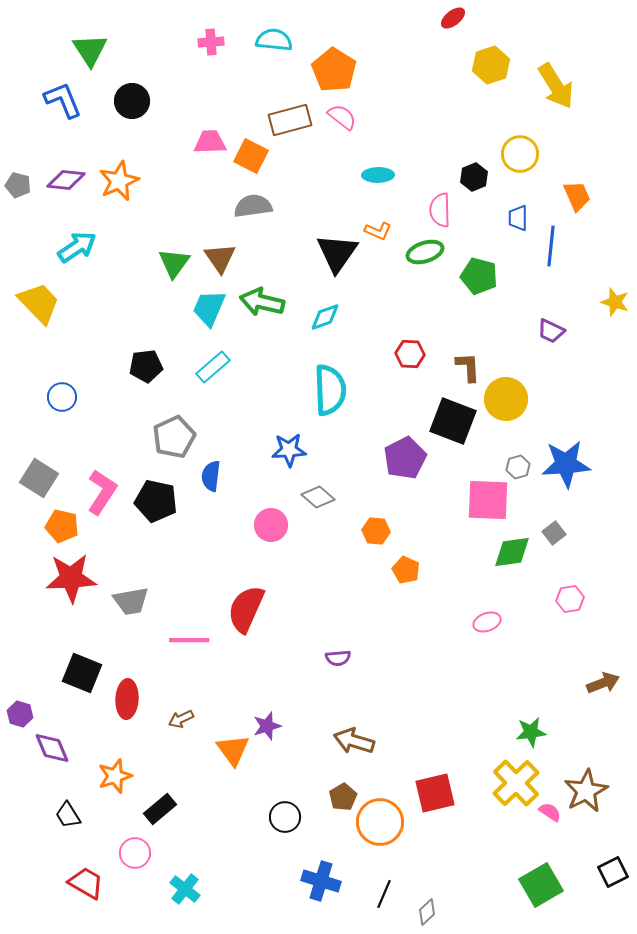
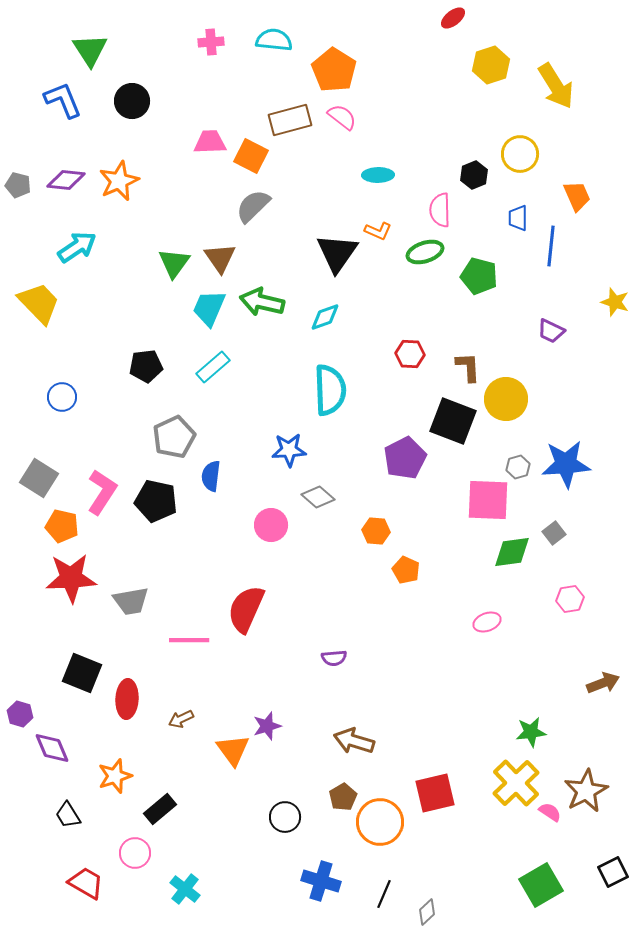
black hexagon at (474, 177): moved 2 px up
gray semicircle at (253, 206): rotated 36 degrees counterclockwise
purple semicircle at (338, 658): moved 4 px left
